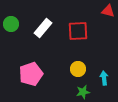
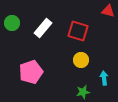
green circle: moved 1 px right, 1 px up
red square: rotated 20 degrees clockwise
yellow circle: moved 3 px right, 9 px up
pink pentagon: moved 2 px up
